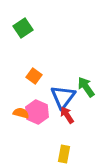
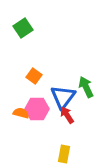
green arrow: rotated 10 degrees clockwise
pink hexagon: moved 3 px up; rotated 25 degrees counterclockwise
